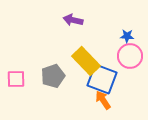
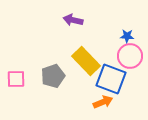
blue square: moved 9 px right
orange arrow: moved 2 px down; rotated 102 degrees clockwise
